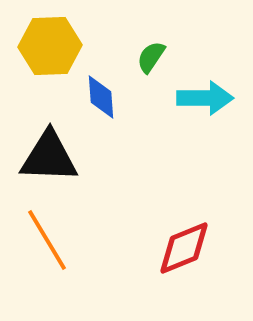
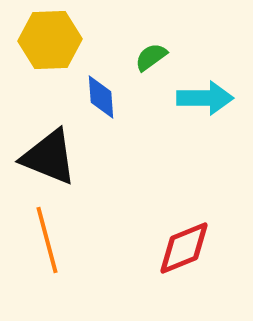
yellow hexagon: moved 6 px up
green semicircle: rotated 20 degrees clockwise
black triangle: rotated 20 degrees clockwise
orange line: rotated 16 degrees clockwise
